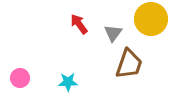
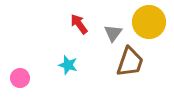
yellow circle: moved 2 px left, 3 px down
brown trapezoid: moved 1 px right, 2 px up
cyan star: moved 17 px up; rotated 18 degrees clockwise
